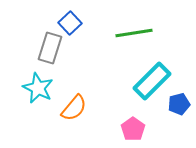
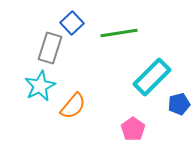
blue square: moved 2 px right
green line: moved 15 px left
cyan rectangle: moved 4 px up
cyan star: moved 2 px right, 2 px up; rotated 20 degrees clockwise
orange semicircle: moved 1 px left, 2 px up
